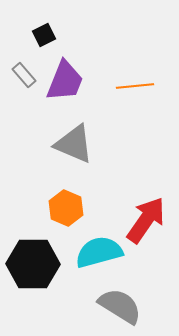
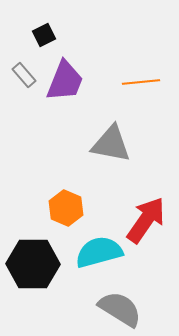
orange line: moved 6 px right, 4 px up
gray triangle: moved 37 px right; rotated 12 degrees counterclockwise
gray semicircle: moved 3 px down
